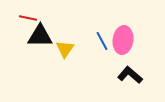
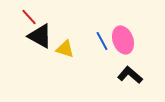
red line: moved 1 px right, 1 px up; rotated 36 degrees clockwise
black triangle: rotated 28 degrees clockwise
pink ellipse: rotated 28 degrees counterclockwise
yellow triangle: rotated 48 degrees counterclockwise
